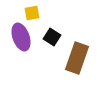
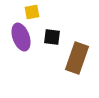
yellow square: moved 1 px up
black square: rotated 24 degrees counterclockwise
